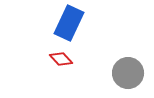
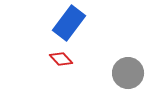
blue rectangle: rotated 12 degrees clockwise
